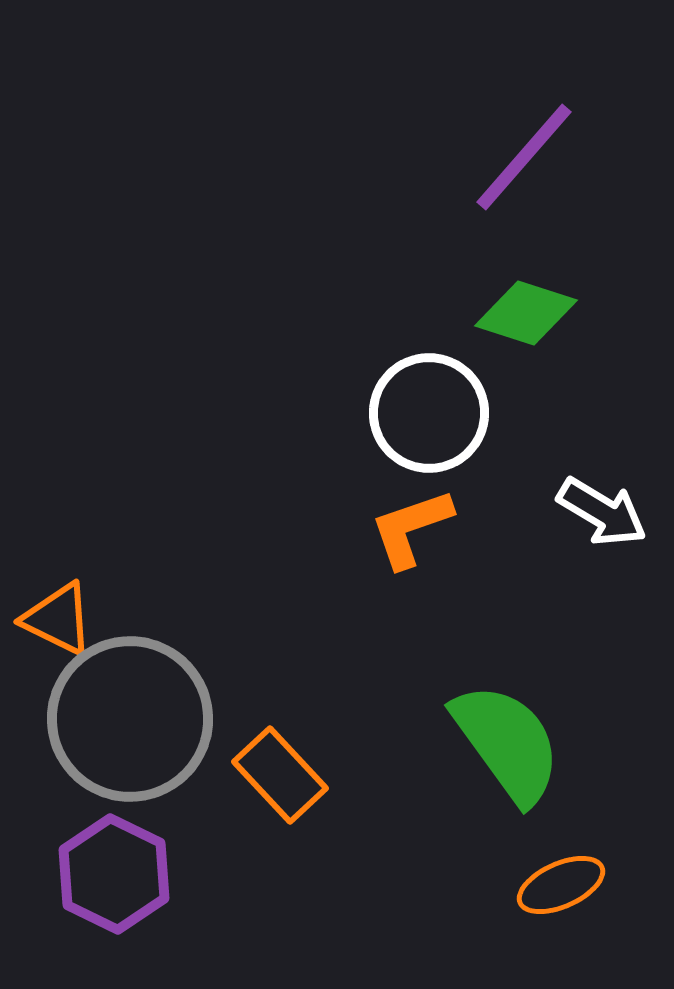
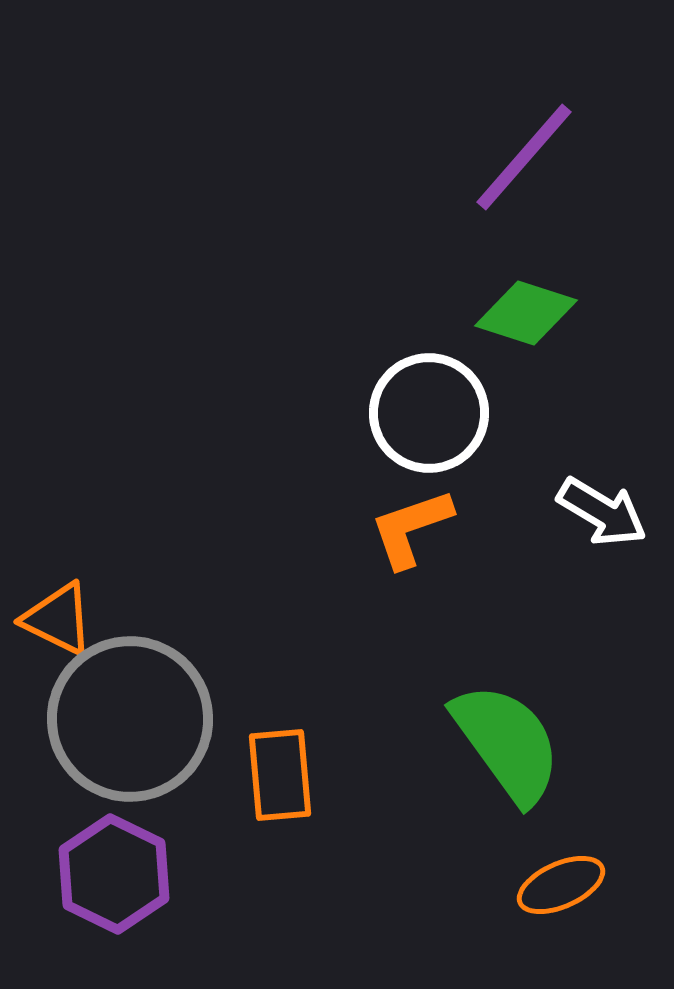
orange rectangle: rotated 38 degrees clockwise
